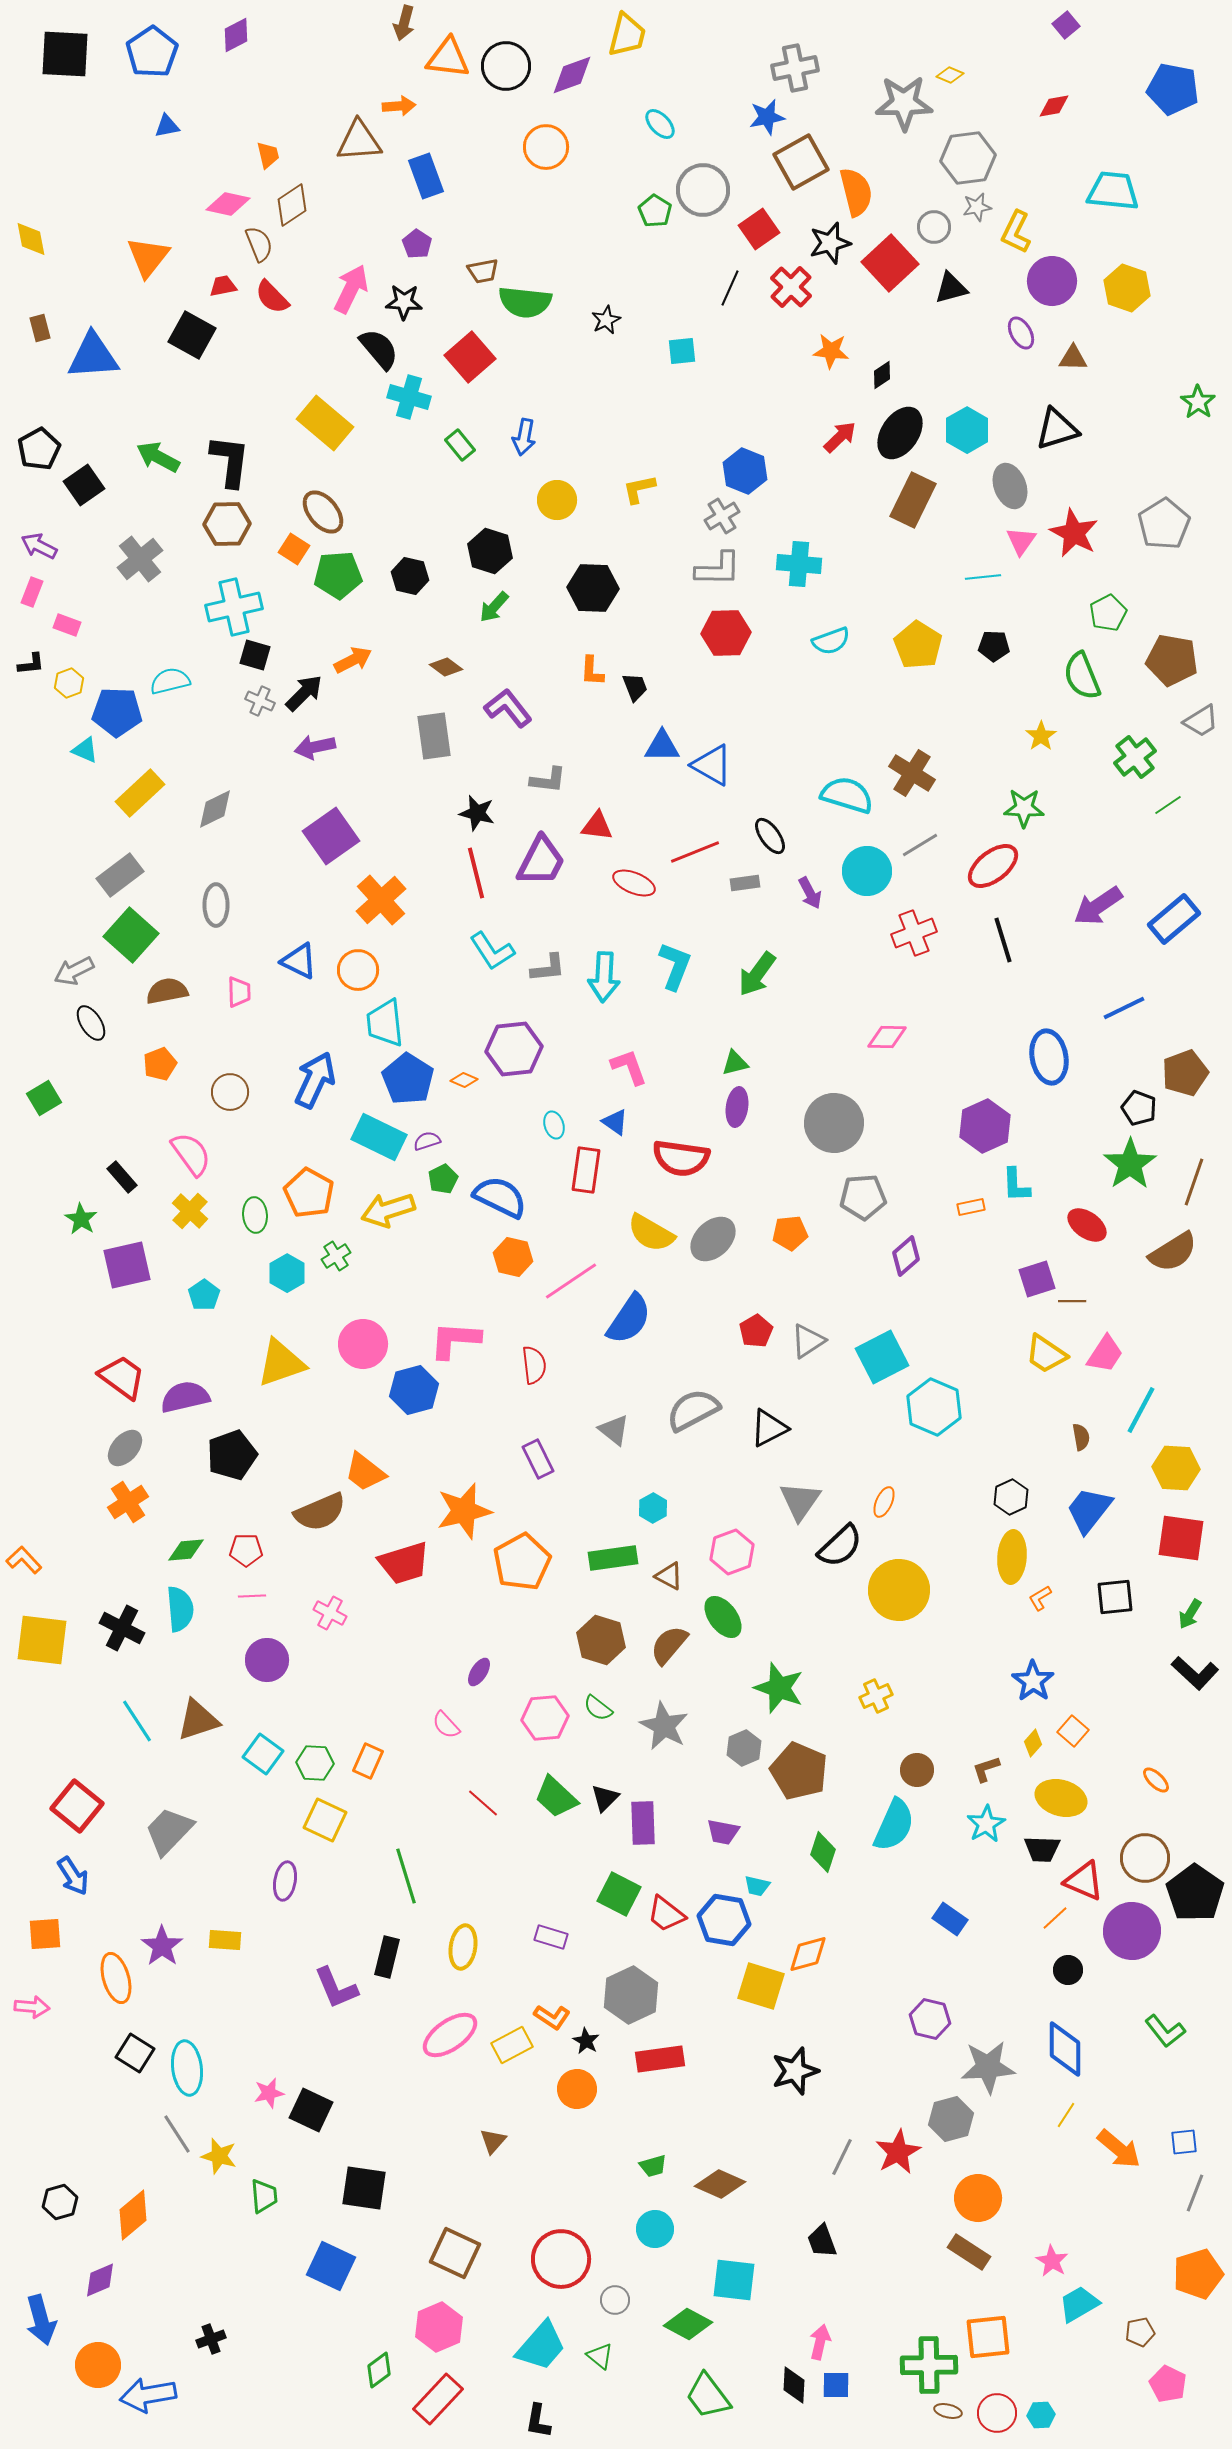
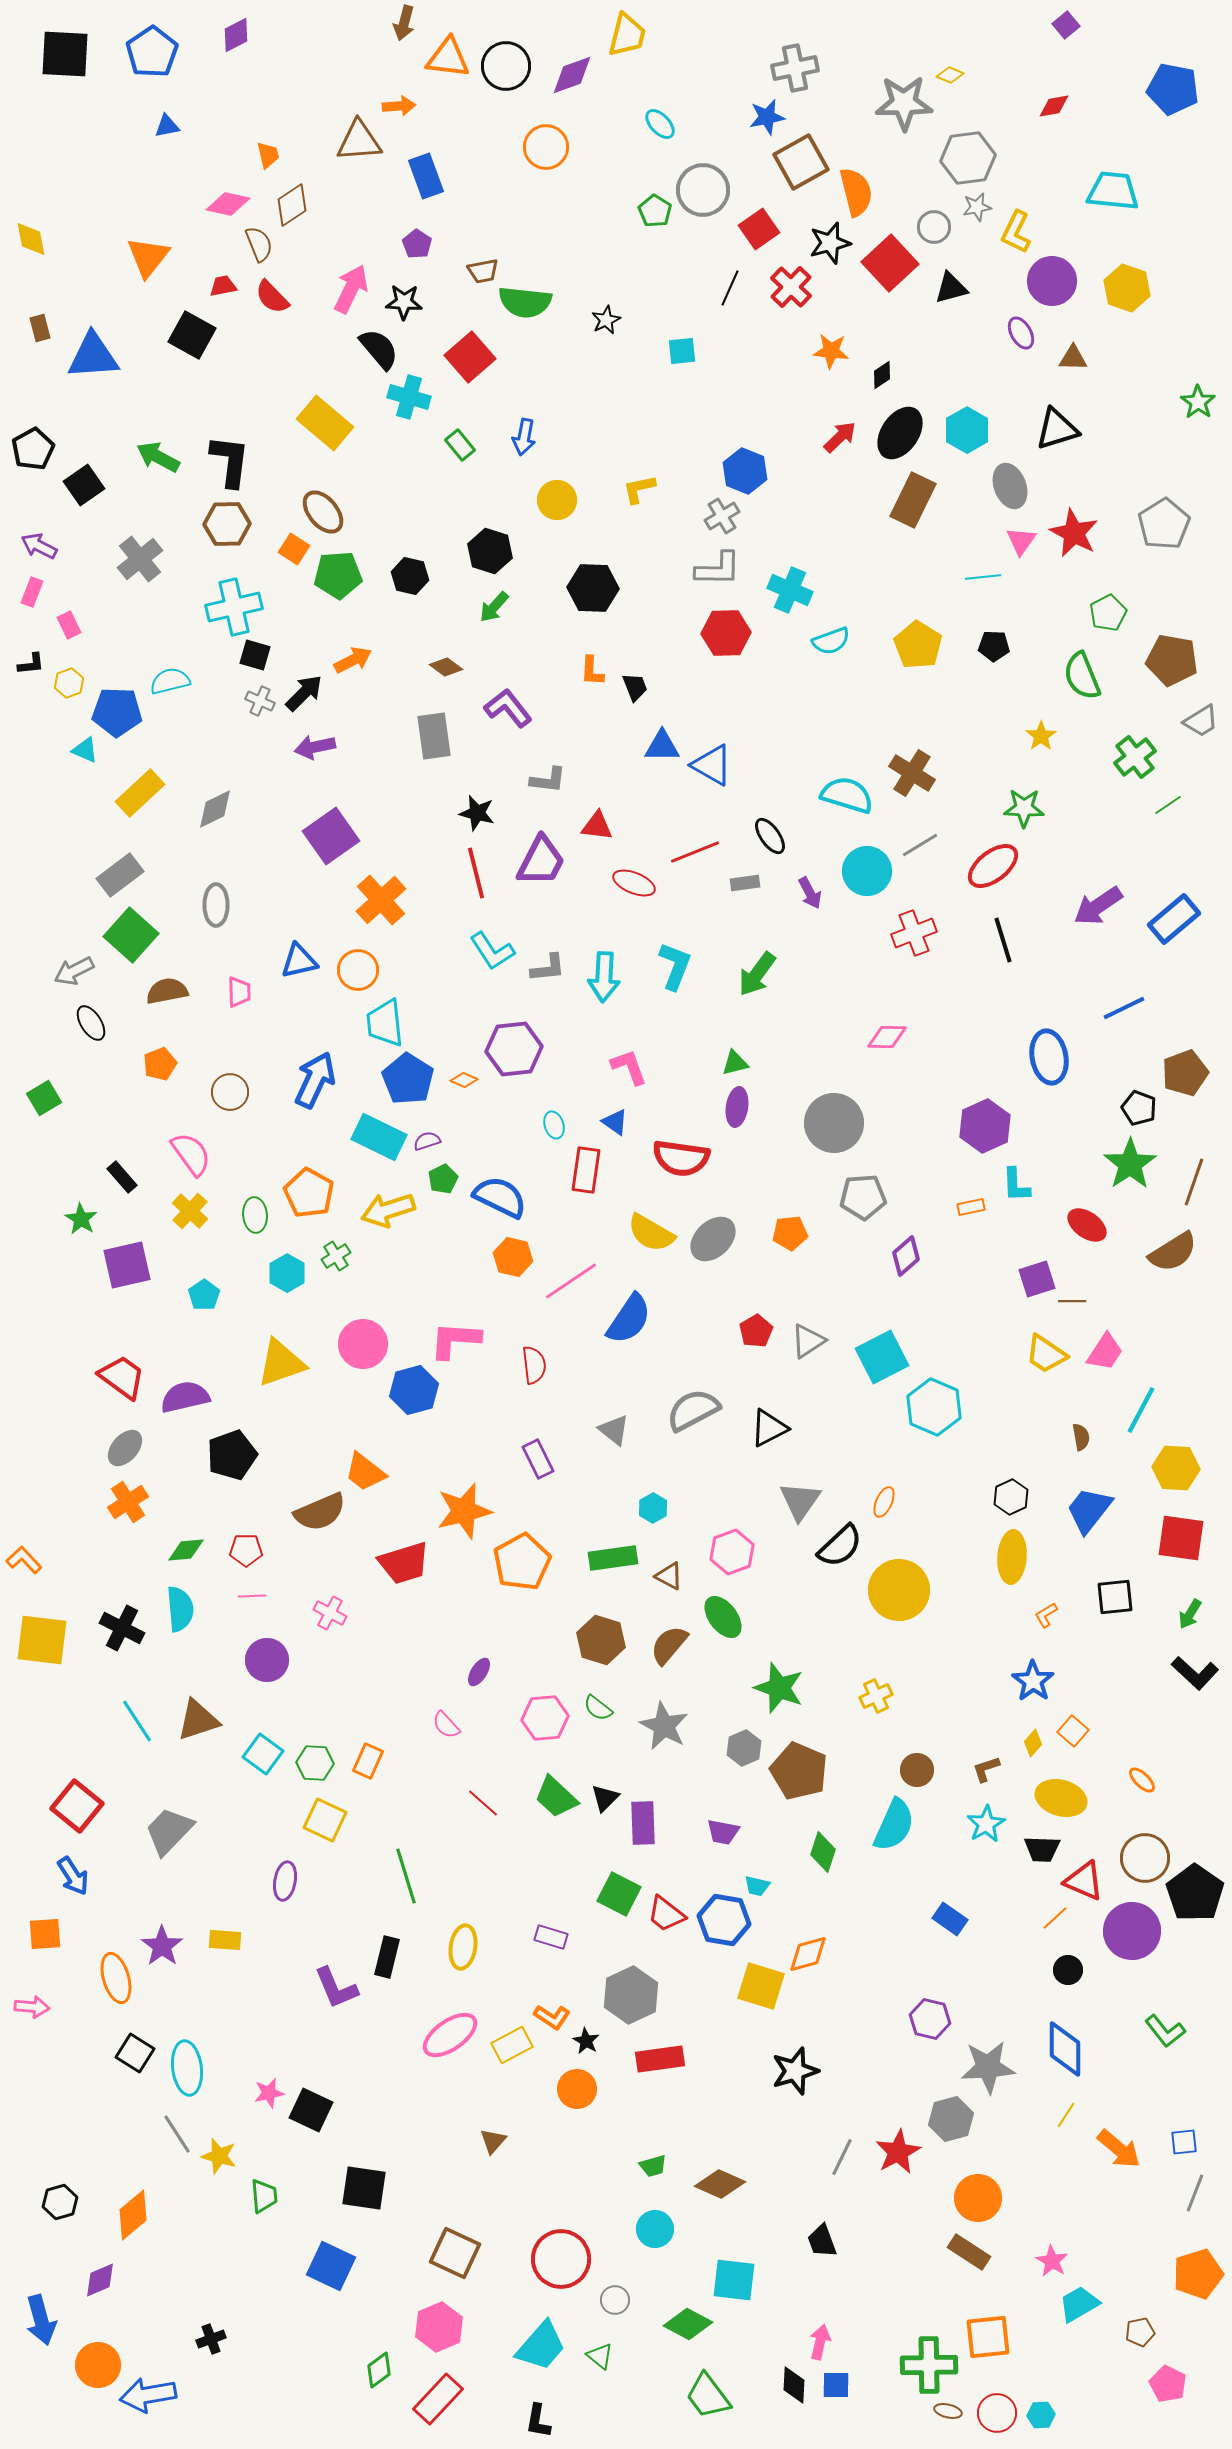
black pentagon at (39, 449): moved 6 px left
cyan cross at (799, 564): moved 9 px left, 26 px down; rotated 18 degrees clockwise
pink rectangle at (67, 625): moved 2 px right; rotated 44 degrees clockwise
blue triangle at (299, 961): rotated 39 degrees counterclockwise
pink trapezoid at (1105, 1354): moved 2 px up
orange L-shape at (1040, 1598): moved 6 px right, 17 px down
orange ellipse at (1156, 1780): moved 14 px left
